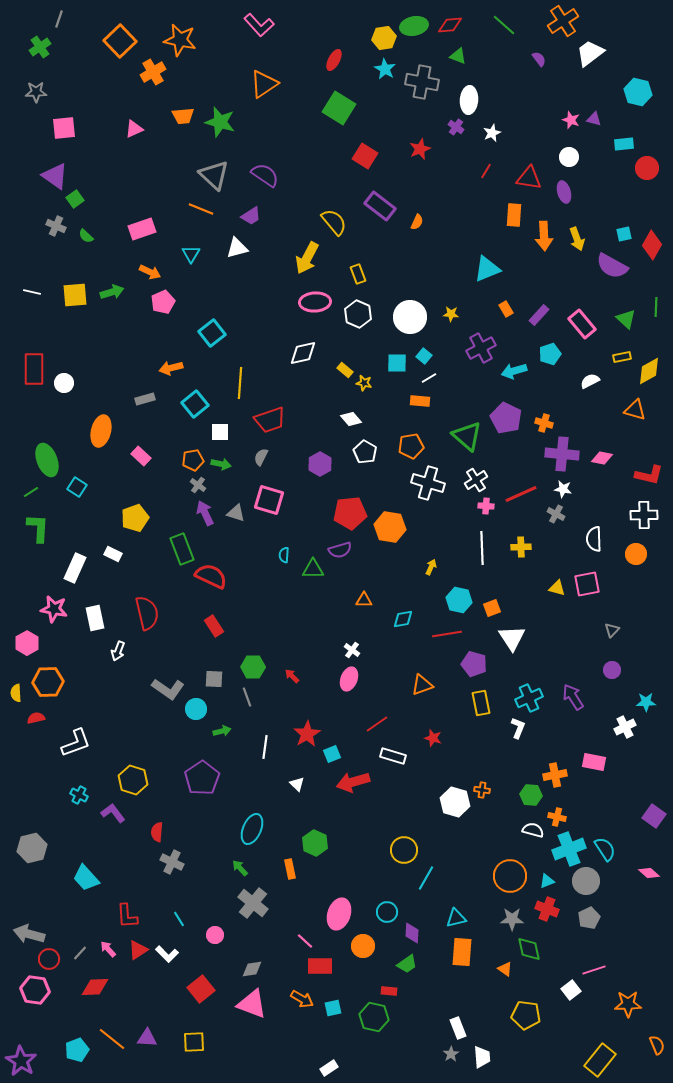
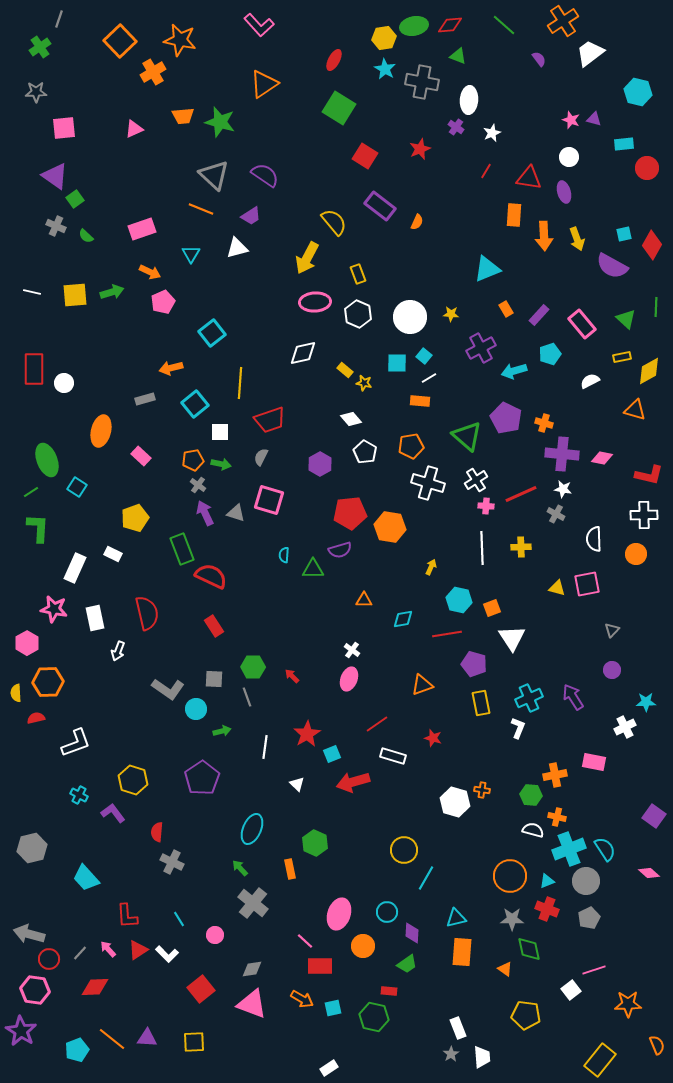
purple star at (21, 1061): moved 30 px up
